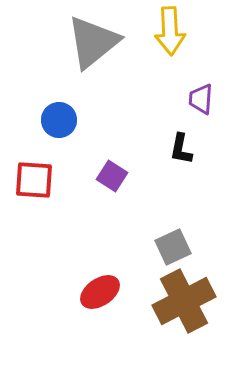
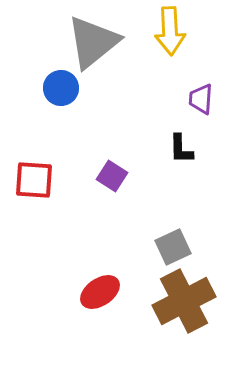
blue circle: moved 2 px right, 32 px up
black L-shape: rotated 12 degrees counterclockwise
